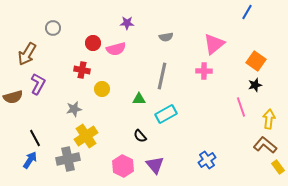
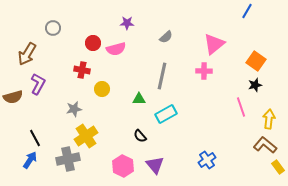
blue line: moved 1 px up
gray semicircle: rotated 32 degrees counterclockwise
